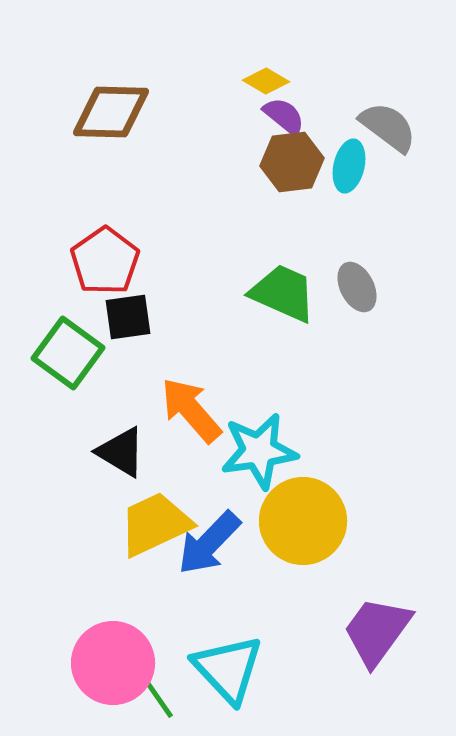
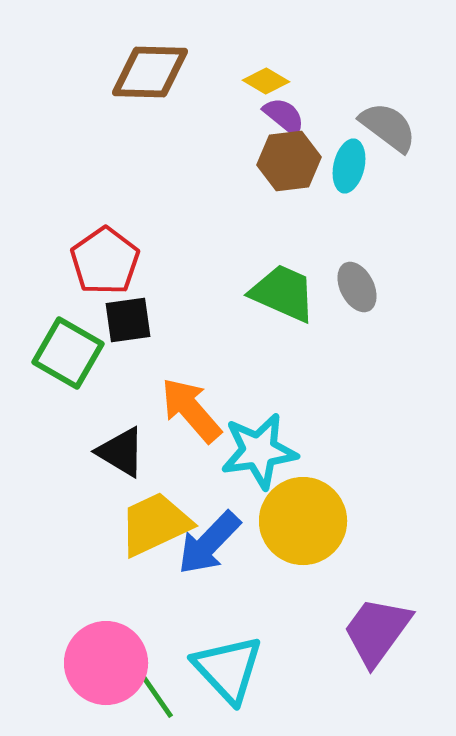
brown diamond: moved 39 px right, 40 px up
brown hexagon: moved 3 px left, 1 px up
black square: moved 3 px down
green square: rotated 6 degrees counterclockwise
pink circle: moved 7 px left
